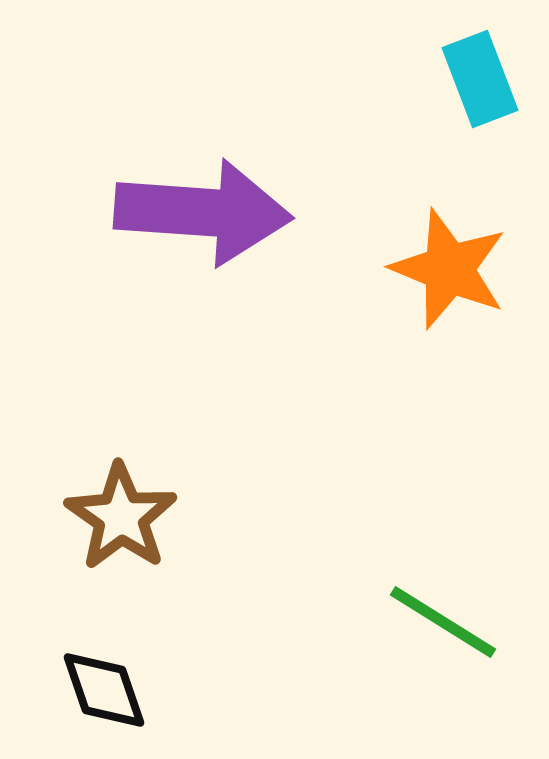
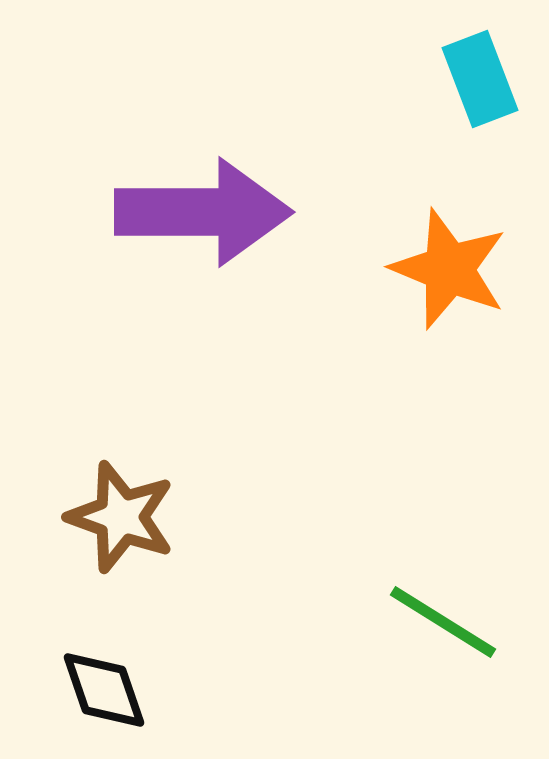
purple arrow: rotated 4 degrees counterclockwise
brown star: rotated 15 degrees counterclockwise
